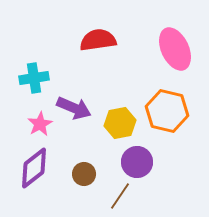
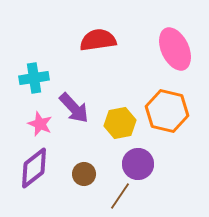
purple arrow: rotated 24 degrees clockwise
pink star: rotated 20 degrees counterclockwise
purple circle: moved 1 px right, 2 px down
